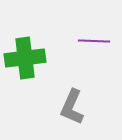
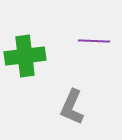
green cross: moved 2 px up
